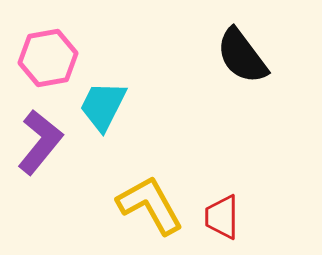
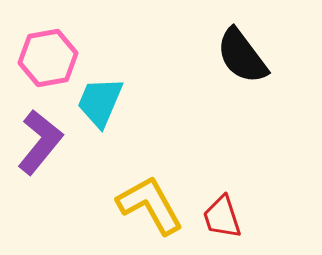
cyan trapezoid: moved 3 px left, 4 px up; rotated 4 degrees counterclockwise
red trapezoid: rotated 18 degrees counterclockwise
